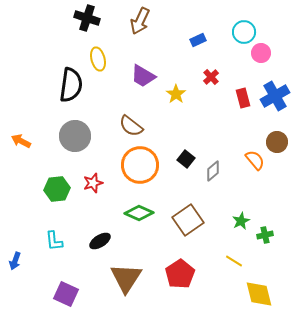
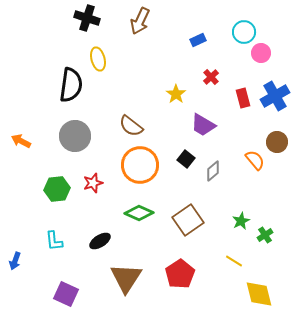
purple trapezoid: moved 60 px right, 49 px down
green cross: rotated 21 degrees counterclockwise
